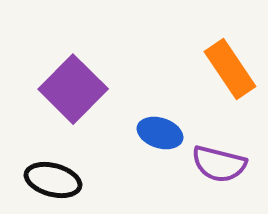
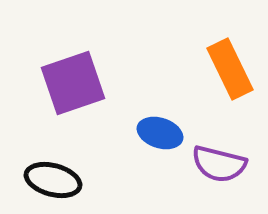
orange rectangle: rotated 8 degrees clockwise
purple square: moved 6 px up; rotated 26 degrees clockwise
